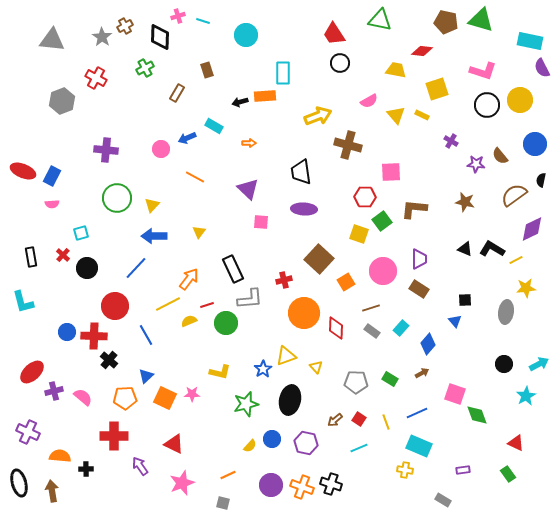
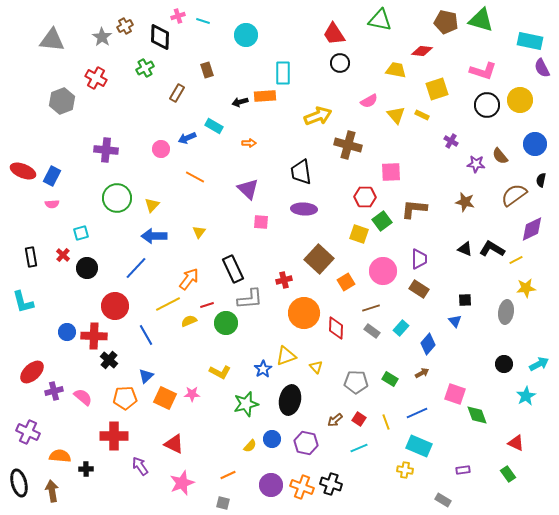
yellow L-shape at (220, 372): rotated 15 degrees clockwise
